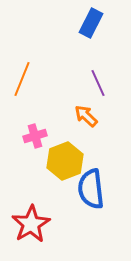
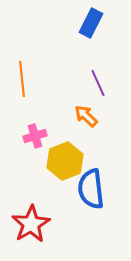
orange line: rotated 28 degrees counterclockwise
